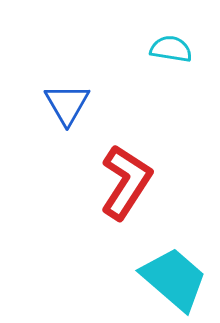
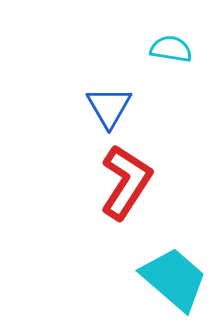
blue triangle: moved 42 px right, 3 px down
